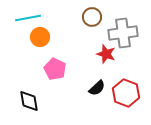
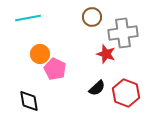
orange circle: moved 17 px down
